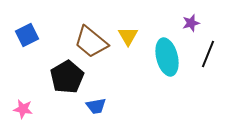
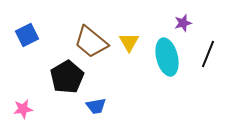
purple star: moved 8 px left
yellow triangle: moved 1 px right, 6 px down
pink star: rotated 18 degrees counterclockwise
